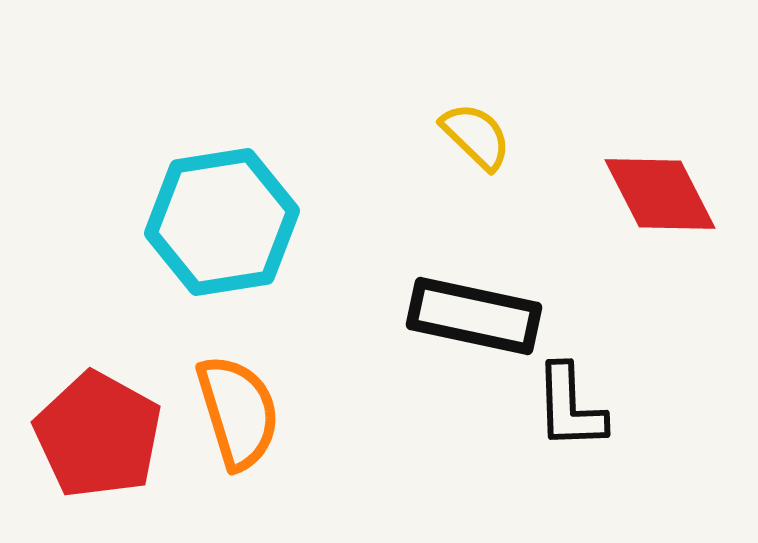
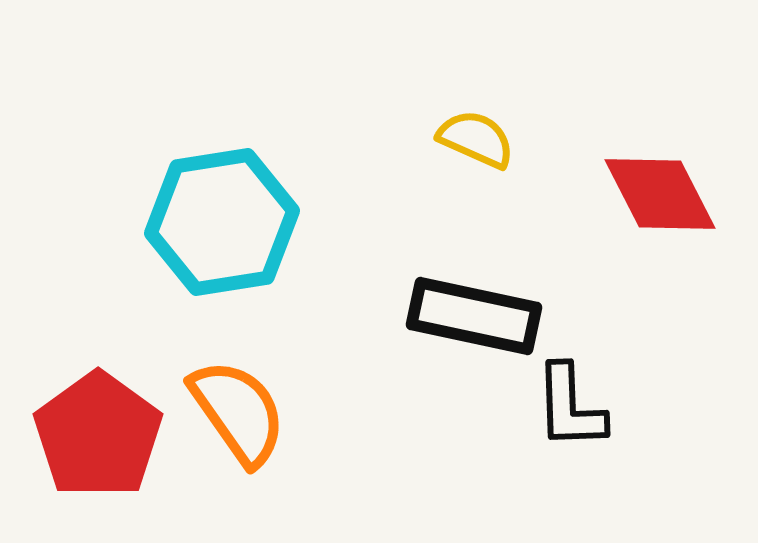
yellow semicircle: moved 3 px down; rotated 20 degrees counterclockwise
orange semicircle: rotated 18 degrees counterclockwise
red pentagon: rotated 7 degrees clockwise
